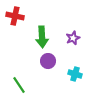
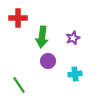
red cross: moved 3 px right, 2 px down; rotated 12 degrees counterclockwise
green arrow: rotated 10 degrees clockwise
cyan cross: rotated 24 degrees counterclockwise
